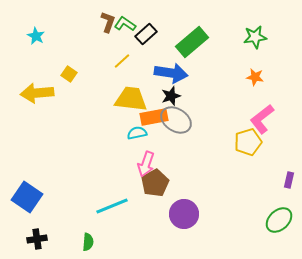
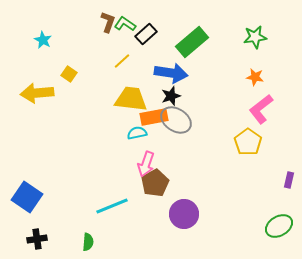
cyan star: moved 7 px right, 4 px down
pink L-shape: moved 1 px left, 10 px up
yellow pentagon: rotated 20 degrees counterclockwise
green ellipse: moved 6 px down; rotated 12 degrees clockwise
